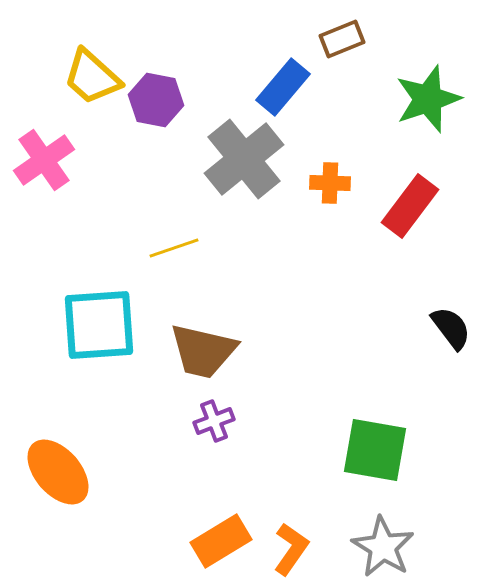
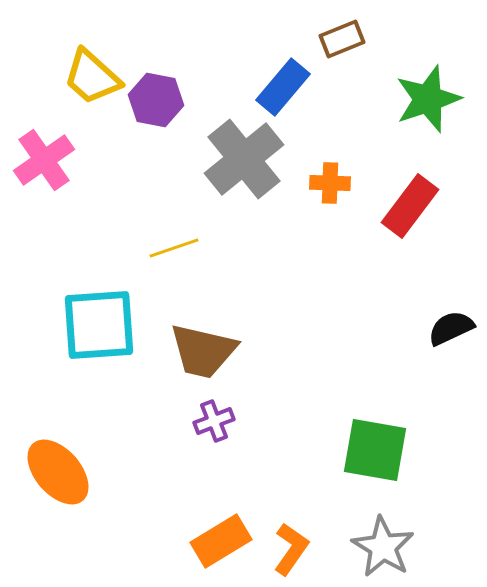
black semicircle: rotated 78 degrees counterclockwise
